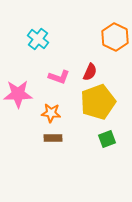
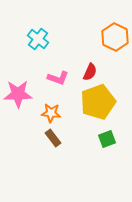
pink L-shape: moved 1 px left, 1 px down
brown rectangle: rotated 54 degrees clockwise
